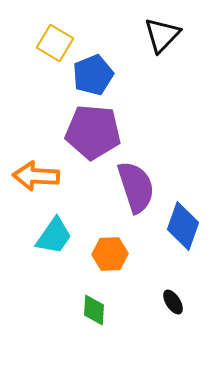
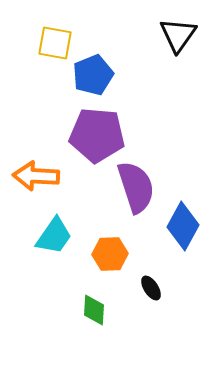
black triangle: moved 16 px right; rotated 9 degrees counterclockwise
yellow square: rotated 21 degrees counterclockwise
purple pentagon: moved 4 px right, 3 px down
blue diamond: rotated 9 degrees clockwise
black ellipse: moved 22 px left, 14 px up
